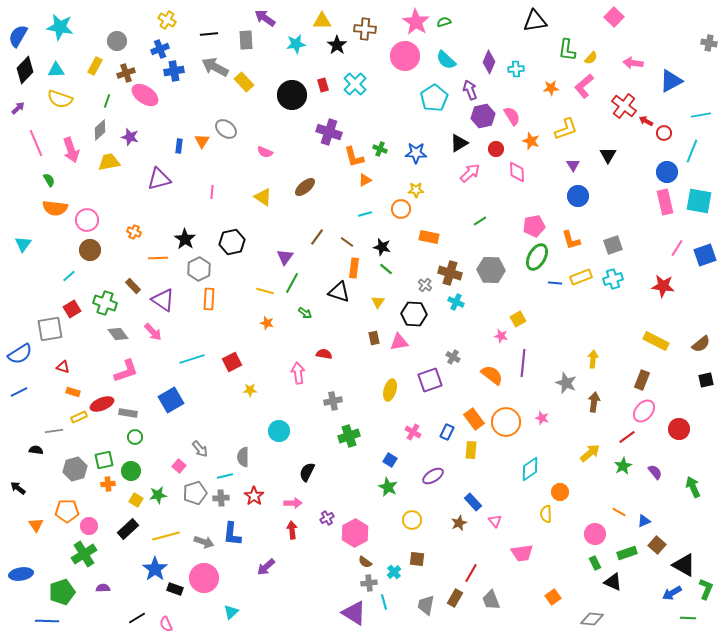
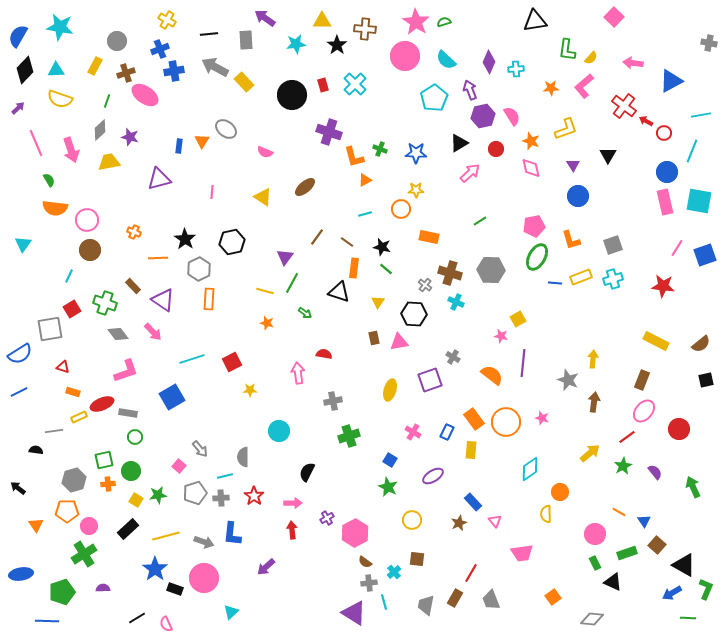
pink diamond at (517, 172): moved 14 px right, 4 px up; rotated 10 degrees counterclockwise
cyan line at (69, 276): rotated 24 degrees counterclockwise
gray star at (566, 383): moved 2 px right, 3 px up
blue square at (171, 400): moved 1 px right, 3 px up
gray hexagon at (75, 469): moved 1 px left, 11 px down
blue triangle at (644, 521): rotated 40 degrees counterclockwise
